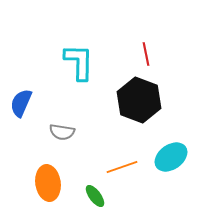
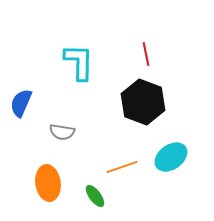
black hexagon: moved 4 px right, 2 px down
